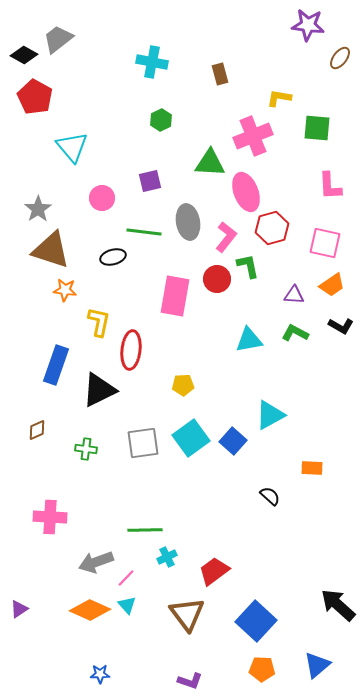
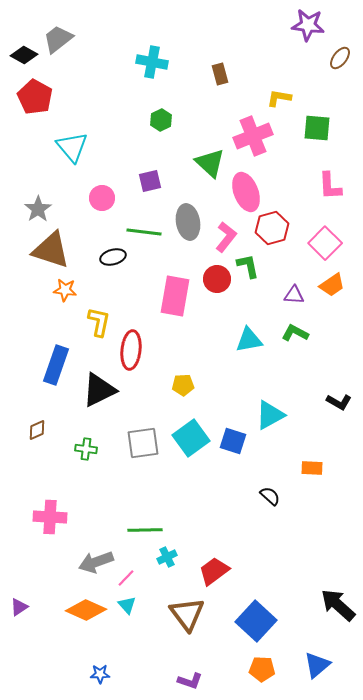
green triangle at (210, 163): rotated 40 degrees clockwise
pink square at (325, 243): rotated 32 degrees clockwise
black L-shape at (341, 326): moved 2 px left, 76 px down
blue square at (233, 441): rotated 24 degrees counterclockwise
purple triangle at (19, 609): moved 2 px up
orange diamond at (90, 610): moved 4 px left
